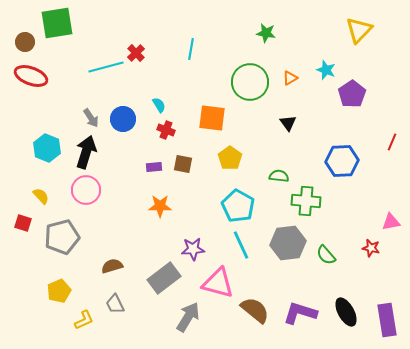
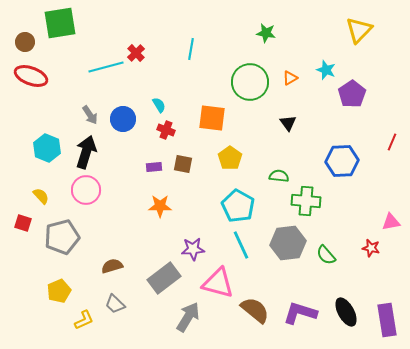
green square at (57, 23): moved 3 px right
gray arrow at (91, 118): moved 1 px left, 3 px up
gray trapezoid at (115, 304): rotated 20 degrees counterclockwise
